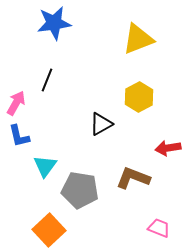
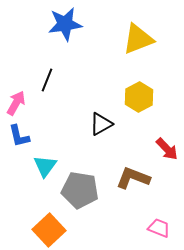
blue star: moved 11 px right, 1 px down
red arrow: moved 1 px left, 1 px down; rotated 125 degrees counterclockwise
